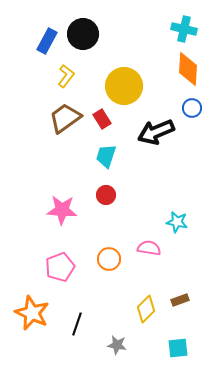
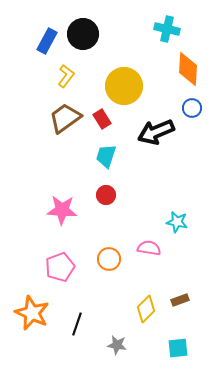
cyan cross: moved 17 px left
